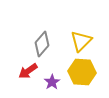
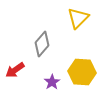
yellow triangle: moved 3 px left, 23 px up
red arrow: moved 13 px left, 1 px up
